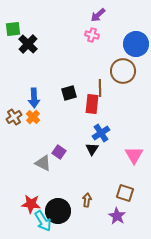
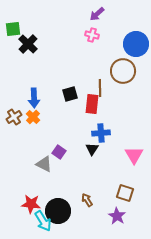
purple arrow: moved 1 px left, 1 px up
black square: moved 1 px right, 1 px down
blue cross: rotated 30 degrees clockwise
gray triangle: moved 1 px right, 1 px down
brown arrow: rotated 40 degrees counterclockwise
